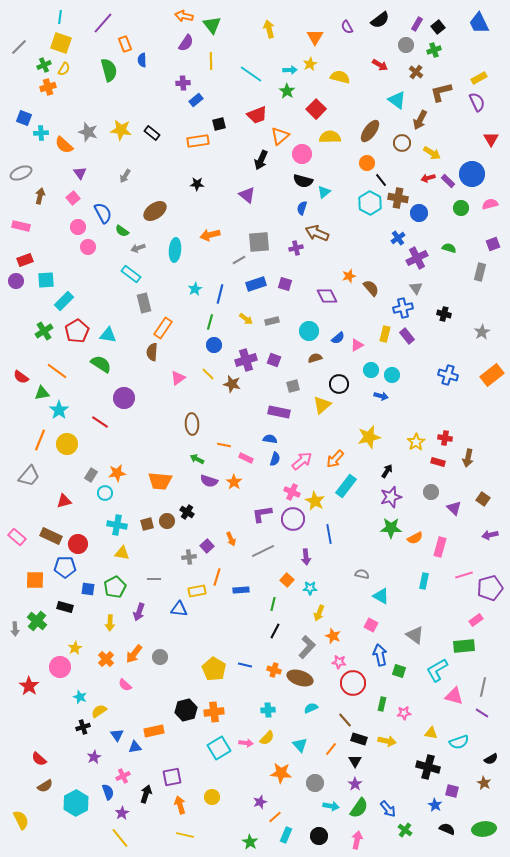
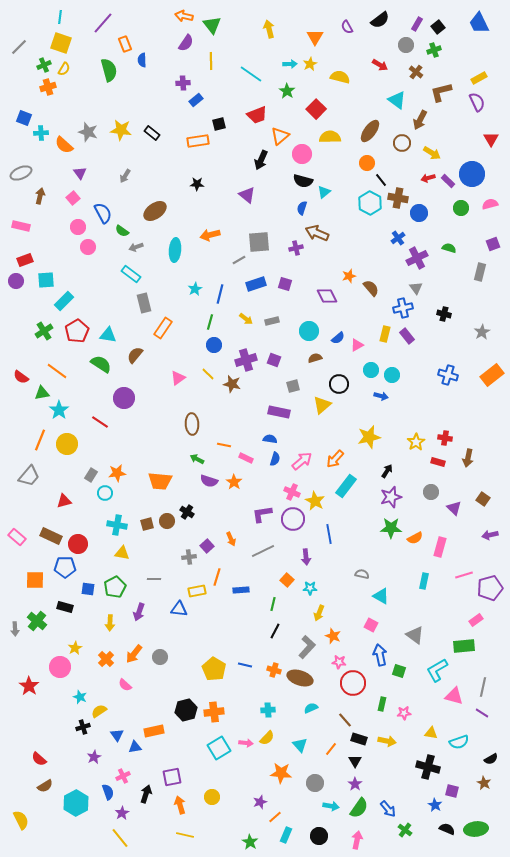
cyan arrow at (290, 70): moved 6 px up
gray arrow at (138, 248): moved 2 px left, 1 px up
brown semicircle at (152, 352): moved 17 px left, 3 px down; rotated 36 degrees clockwise
green ellipse at (484, 829): moved 8 px left
